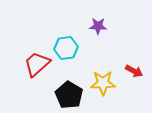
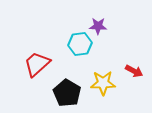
cyan hexagon: moved 14 px right, 4 px up
black pentagon: moved 2 px left, 2 px up
